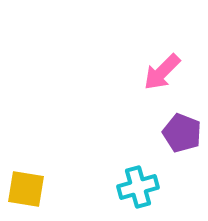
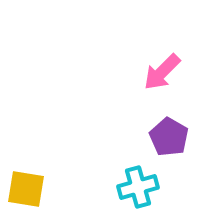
purple pentagon: moved 13 px left, 4 px down; rotated 9 degrees clockwise
